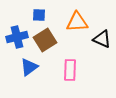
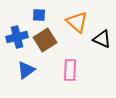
orange triangle: rotated 45 degrees clockwise
blue triangle: moved 3 px left, 3 px down
